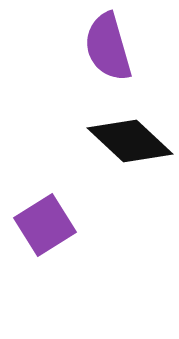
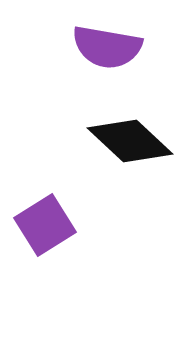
purple semicircle: moved 1 px left; rotated 64 degrees counterclockwise
